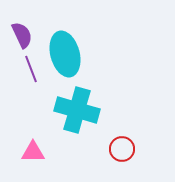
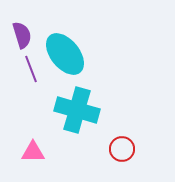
purple semicircle: rotated 8 degrees clockwise
cyan ellipse: rotated 24 degrees counterclockwise
